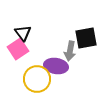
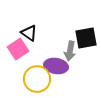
black triangle: moved 6 px right; rotated 18 degrees counterclockwise
